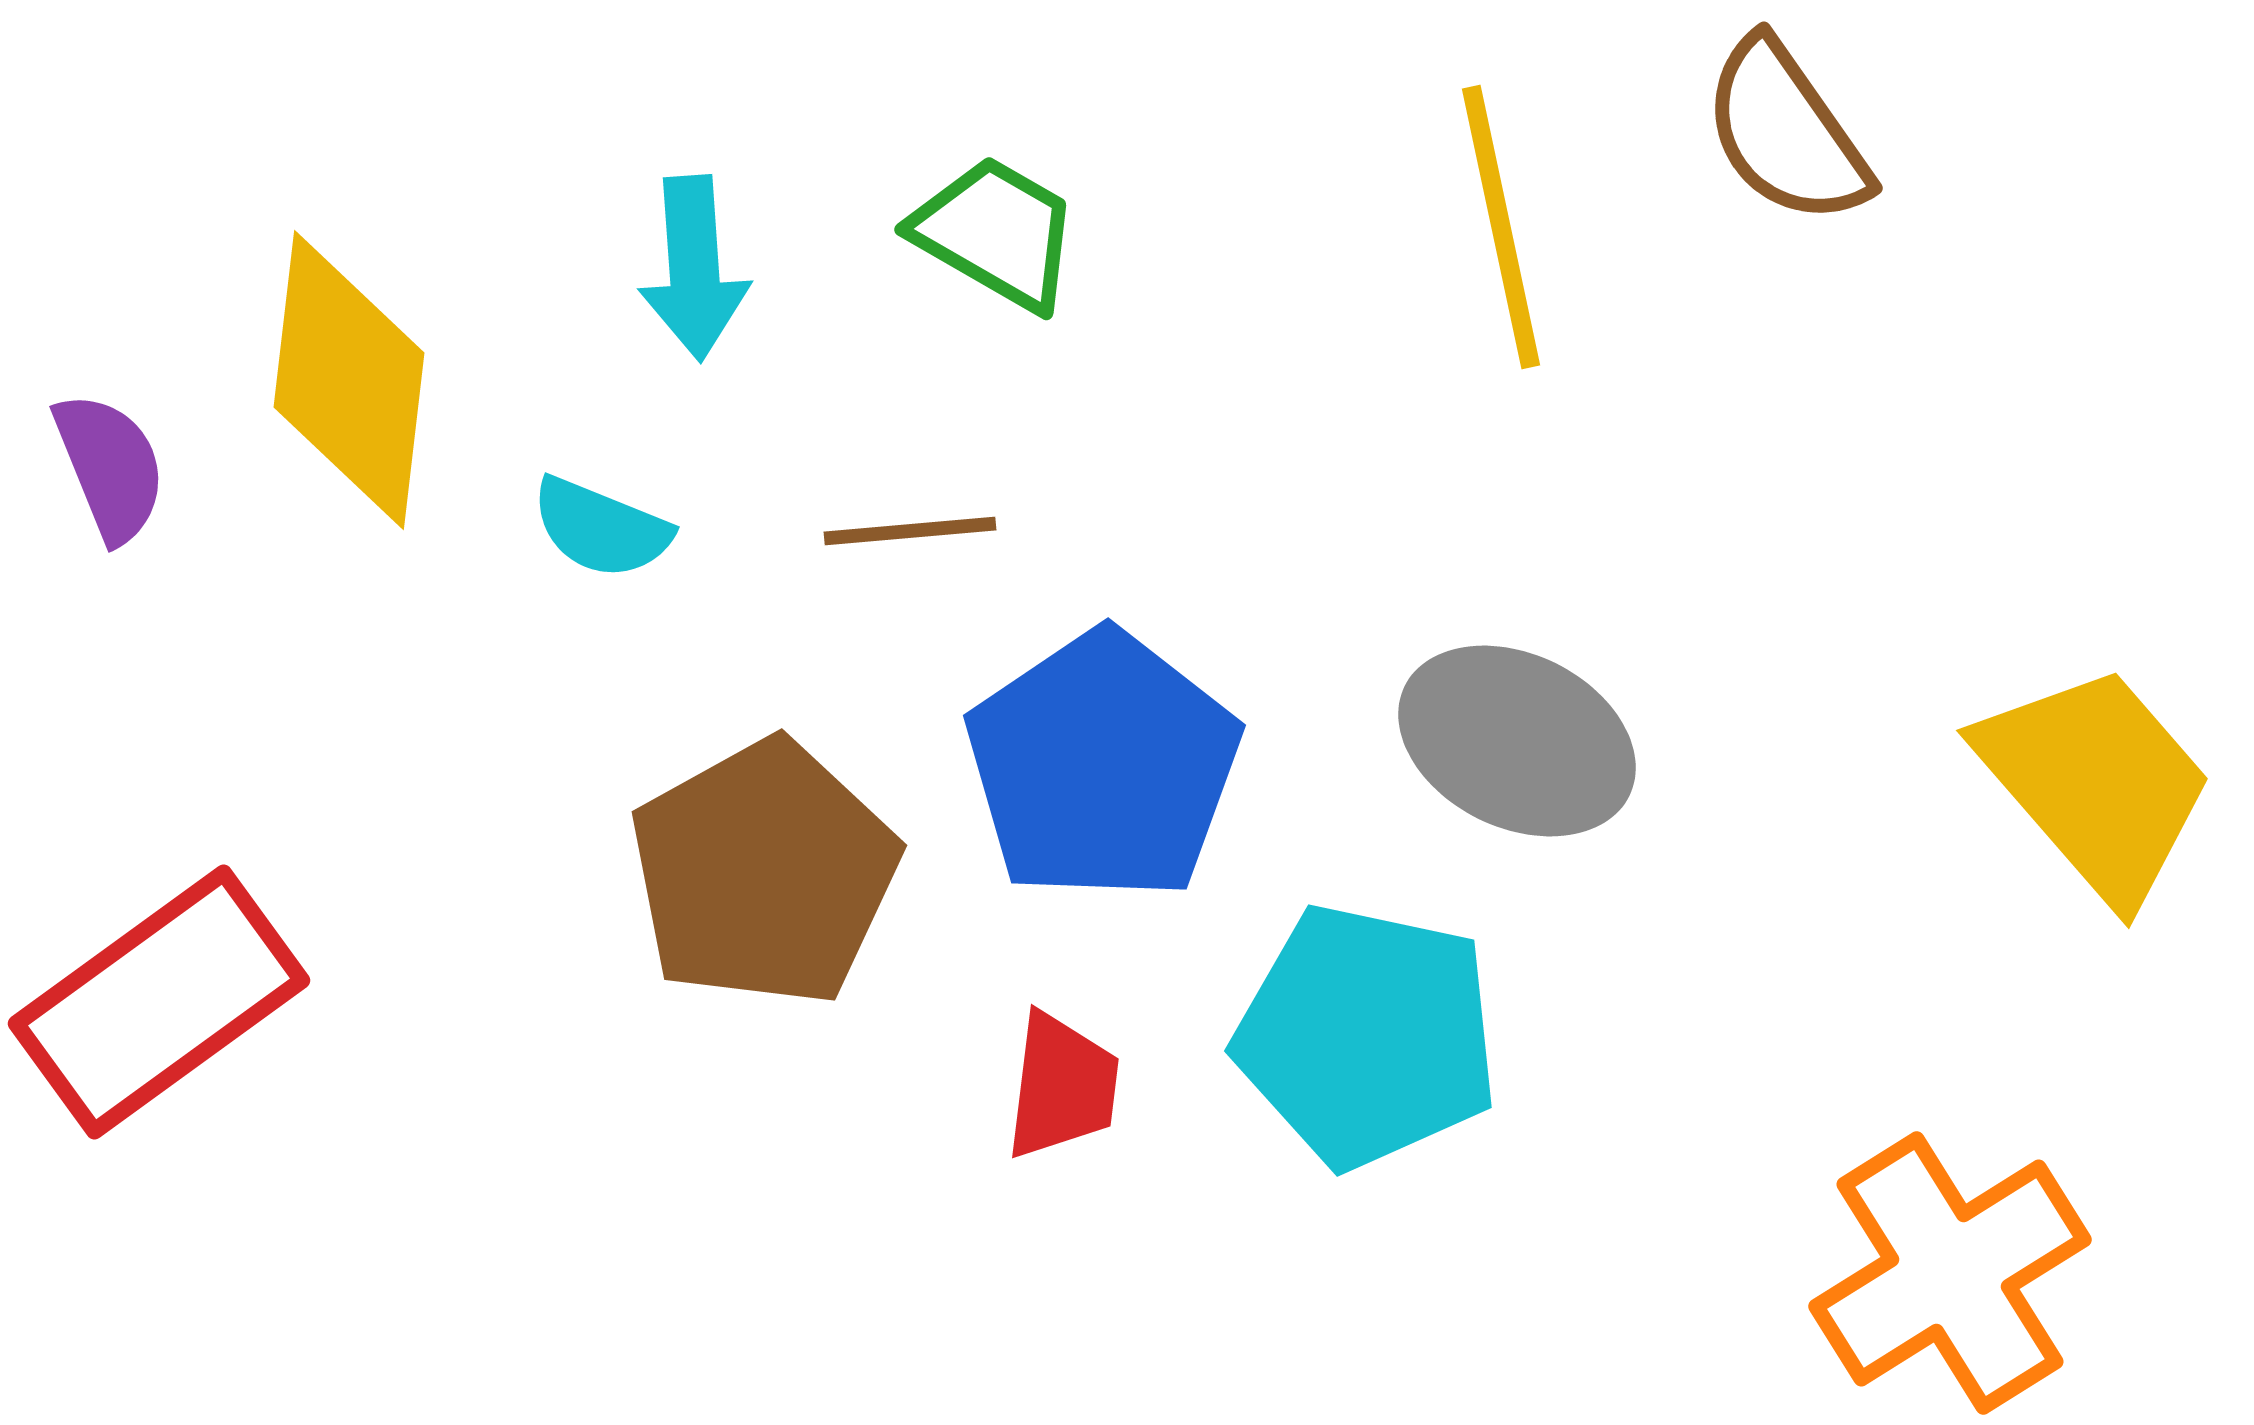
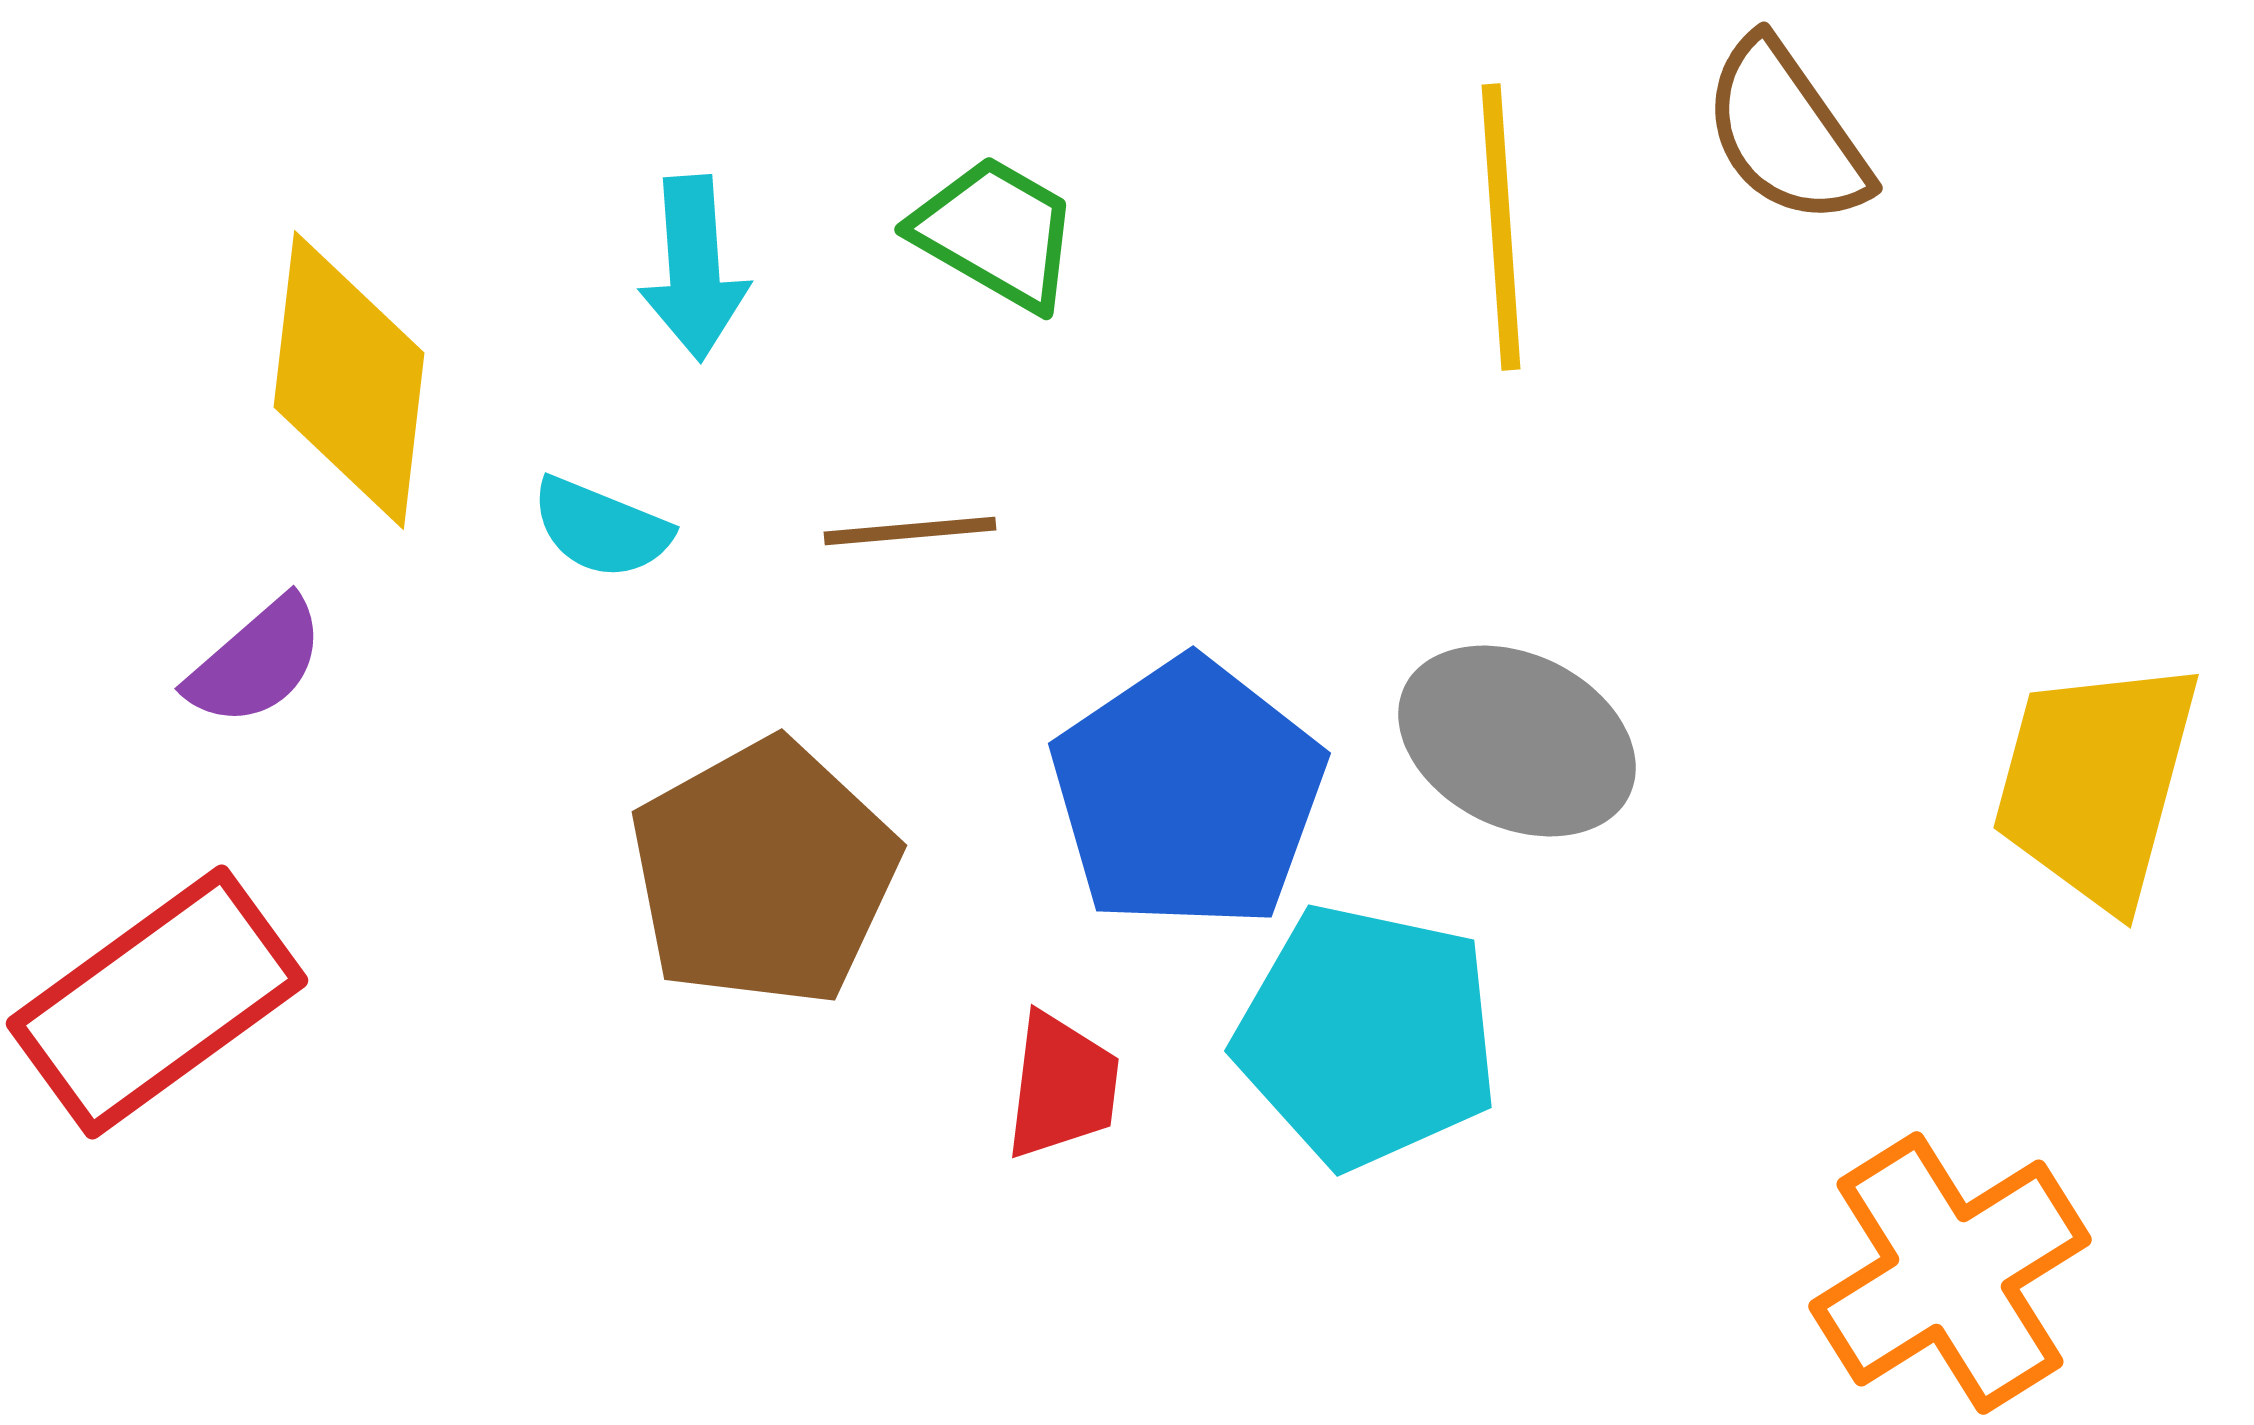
yellow line: rotated 8 degrees clockwise
purple semicircle: moved 146 px right, 195 px down; rotated 71 degrees clockwise
blue pentagon: moved 85 px right, 28 px down
yellow trapezoid: rotated 124 degrees counterclockwise
red rectangle: moved 2 px left
